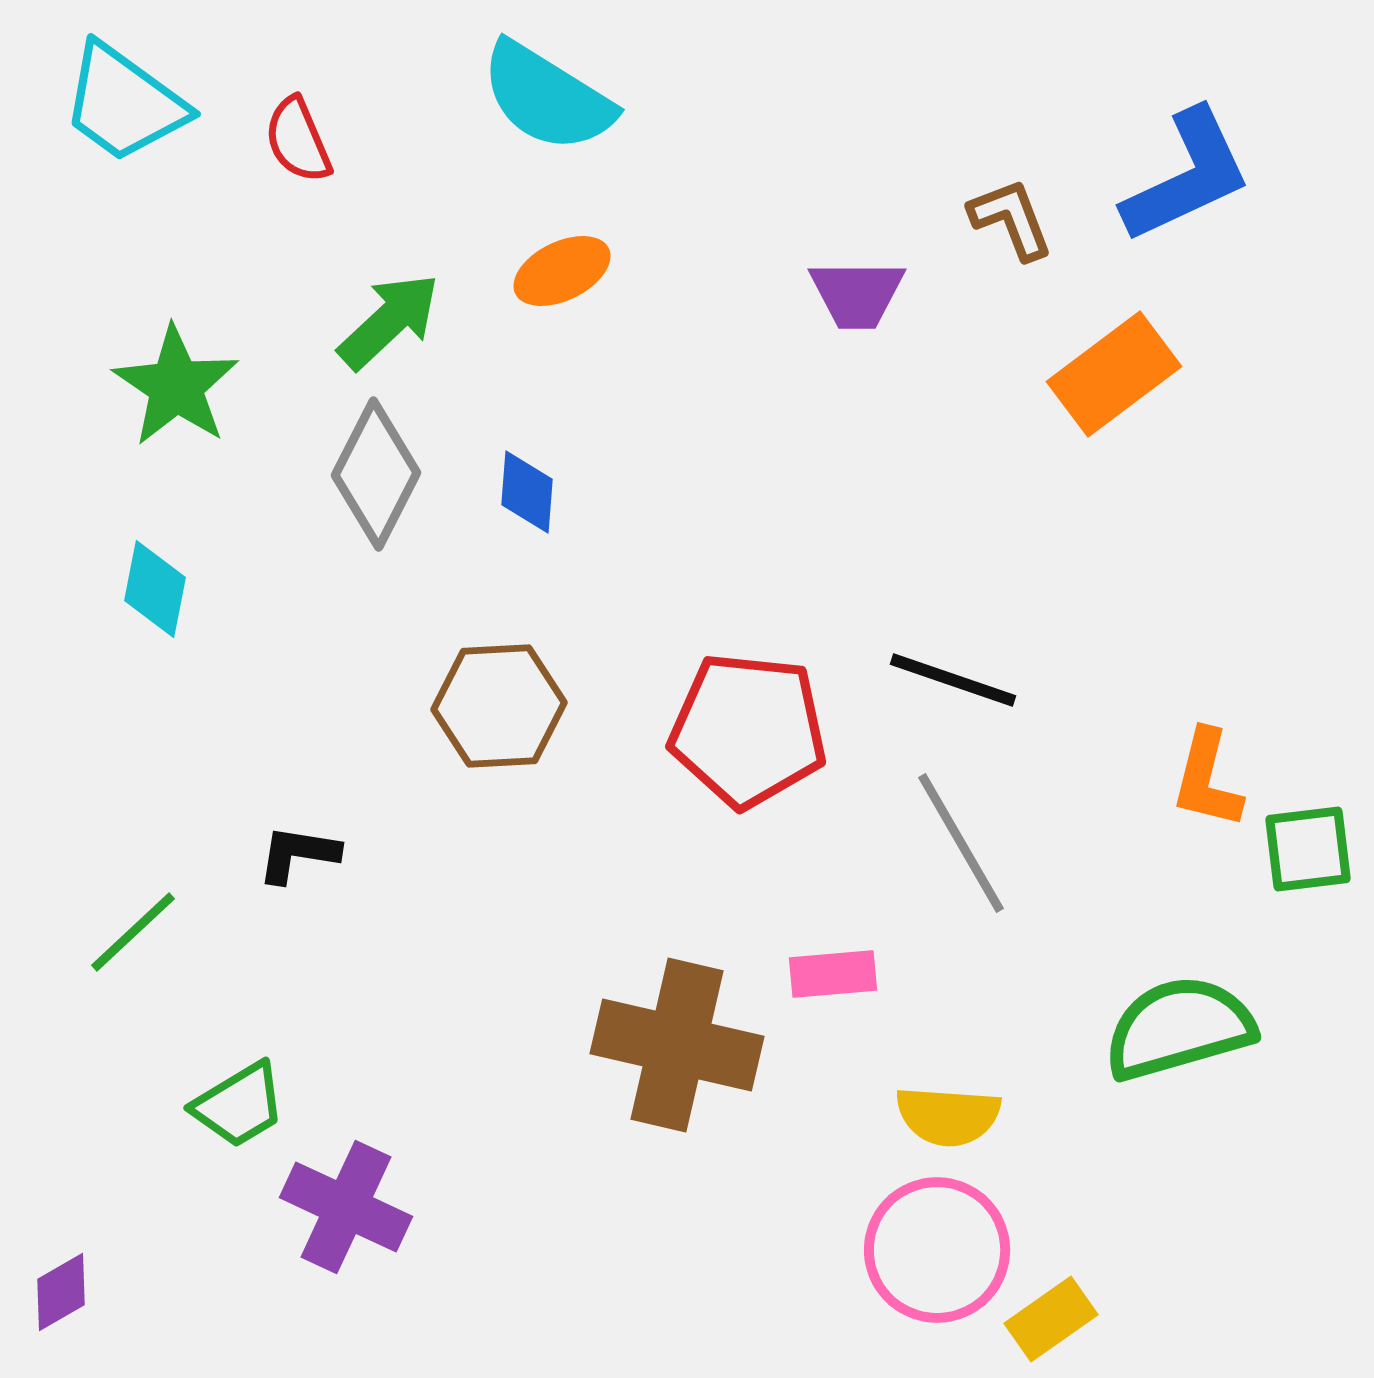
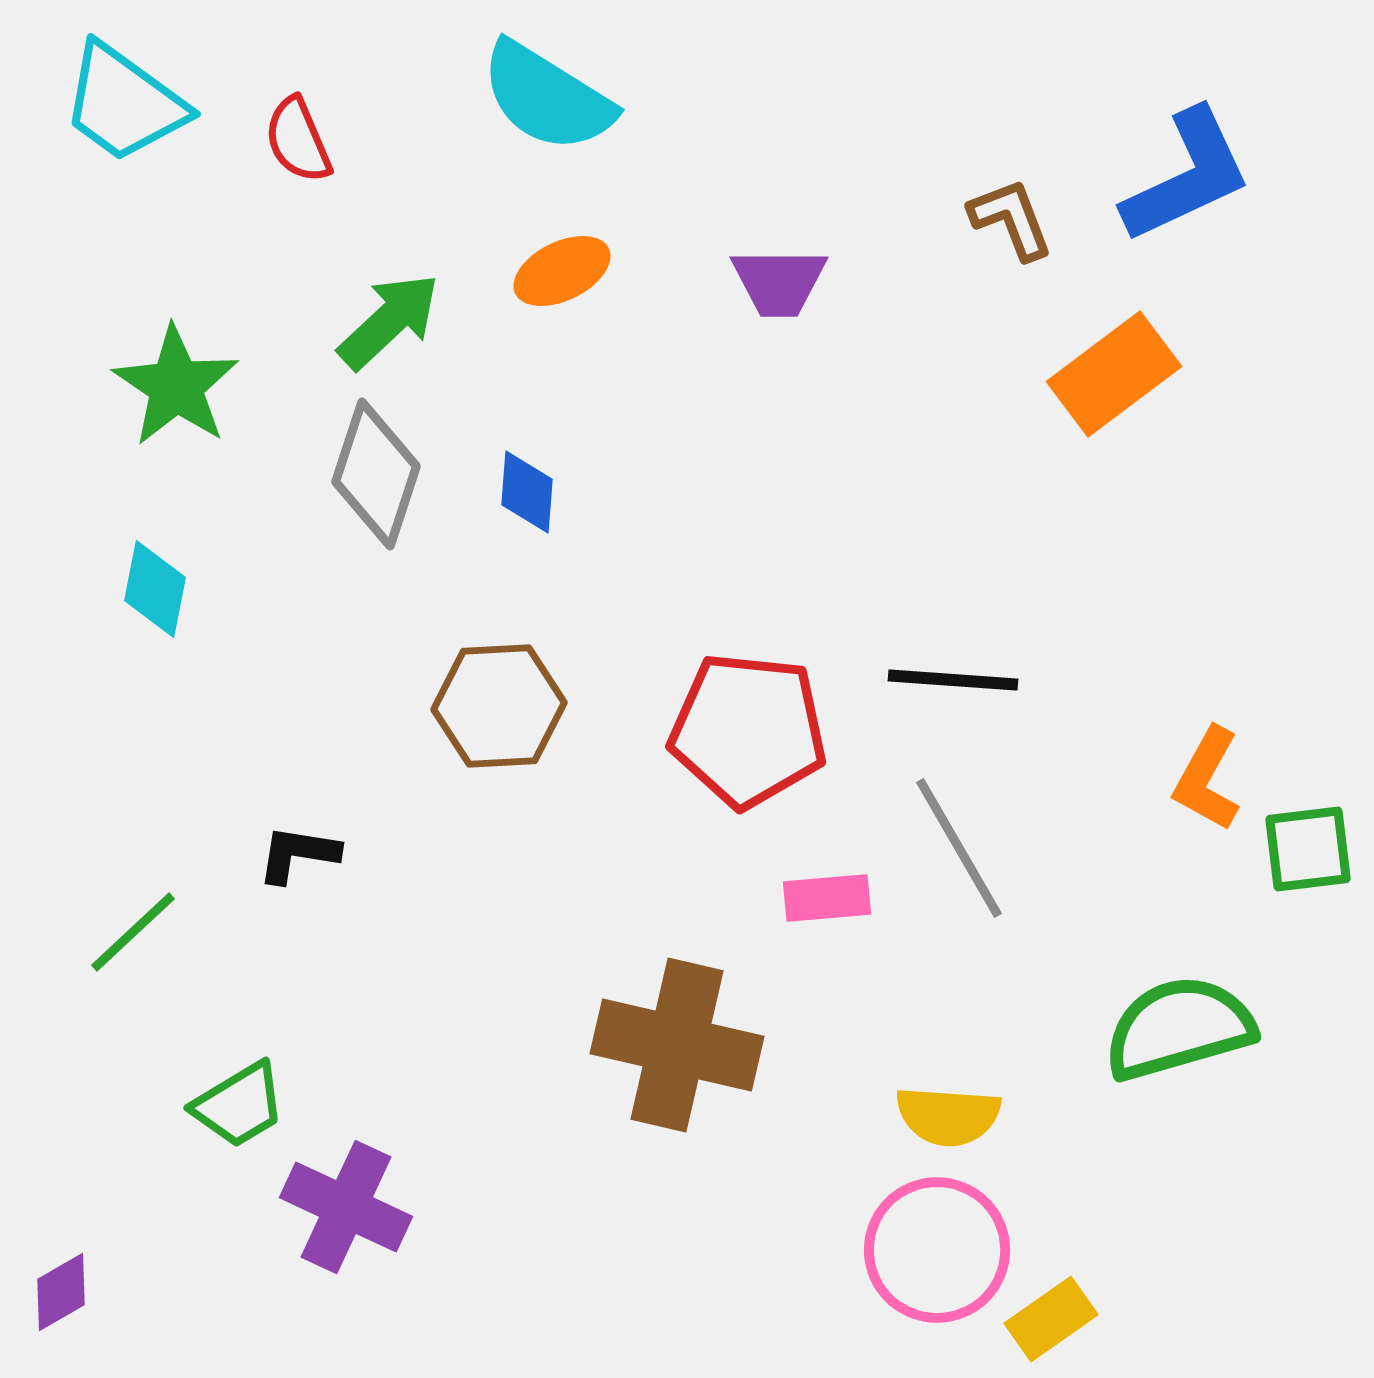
purple trapezoid: moved 78 px left, 12 px up
gray diamond: rotated 9 degrees counterclockwise
black line: rotated 15 degrees counterclockwise
orange L-shape: rotated 15 degrees clockwise
gray line: moved 2 px left, 5 px down
pink rectangle: moved 6 px left, 76 px up
